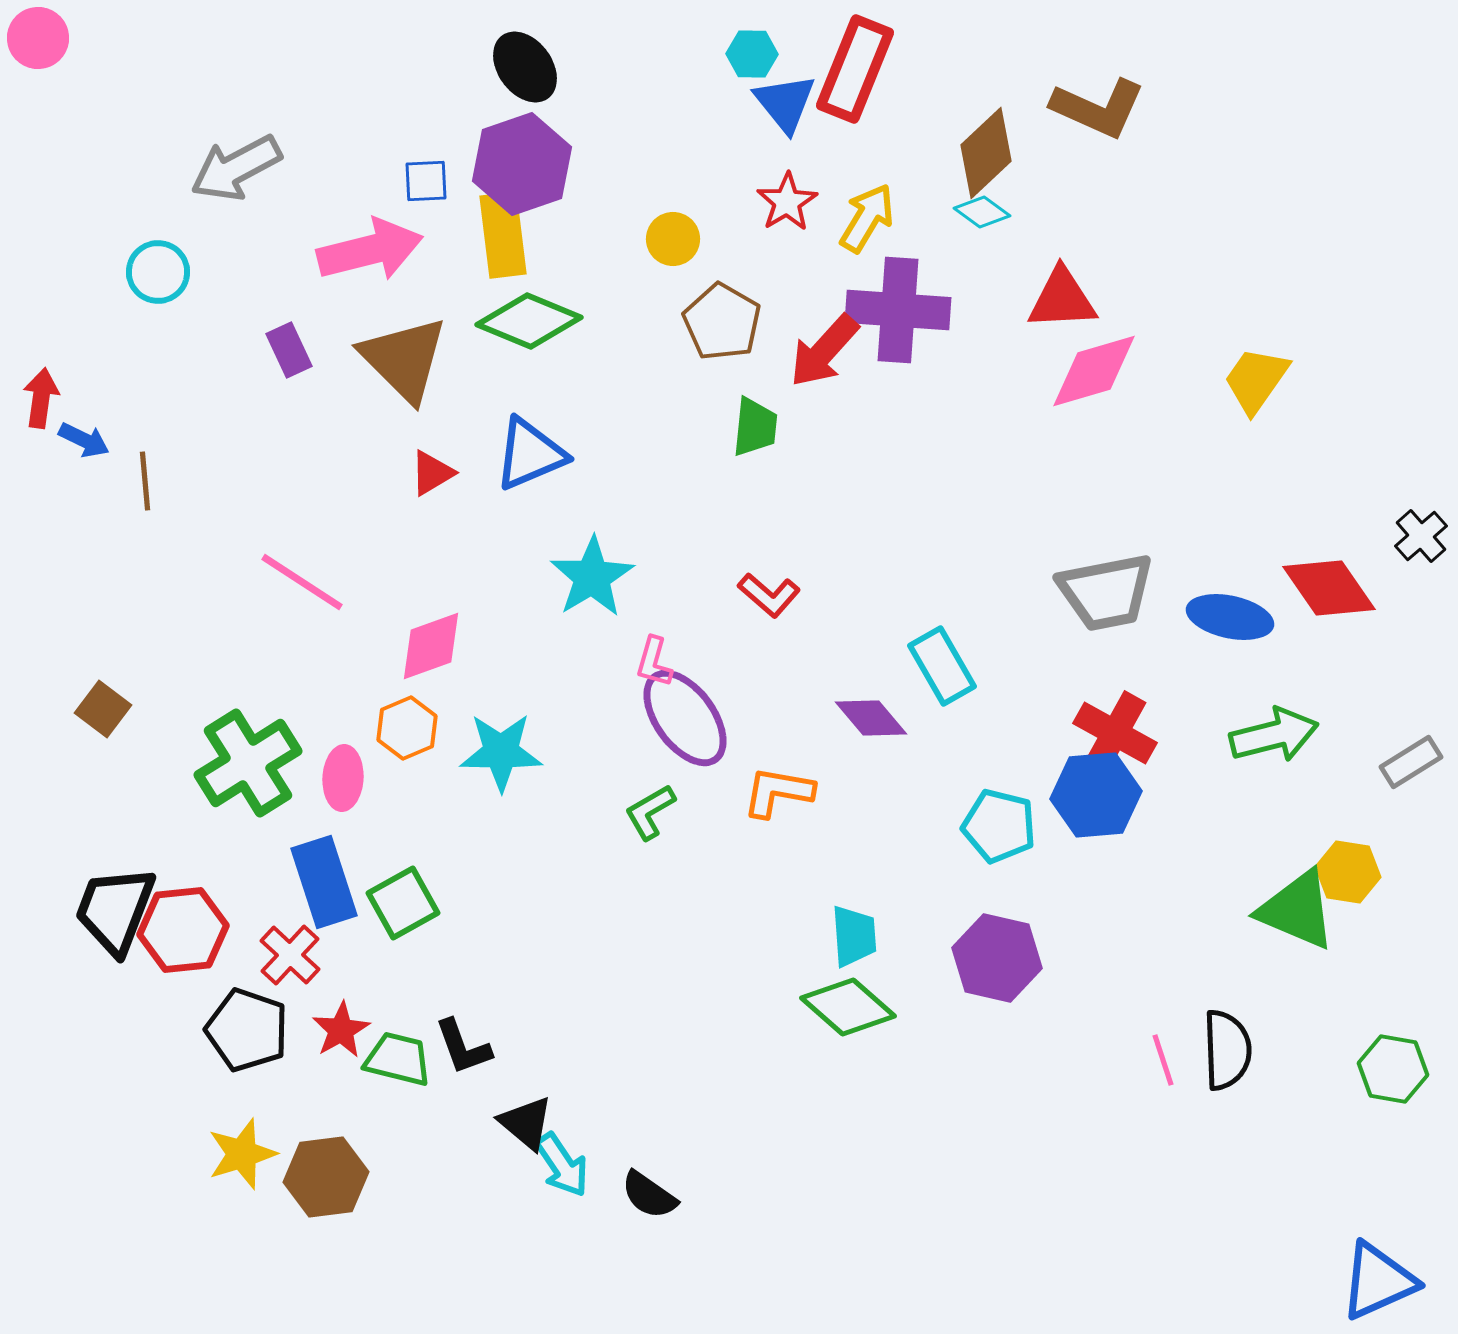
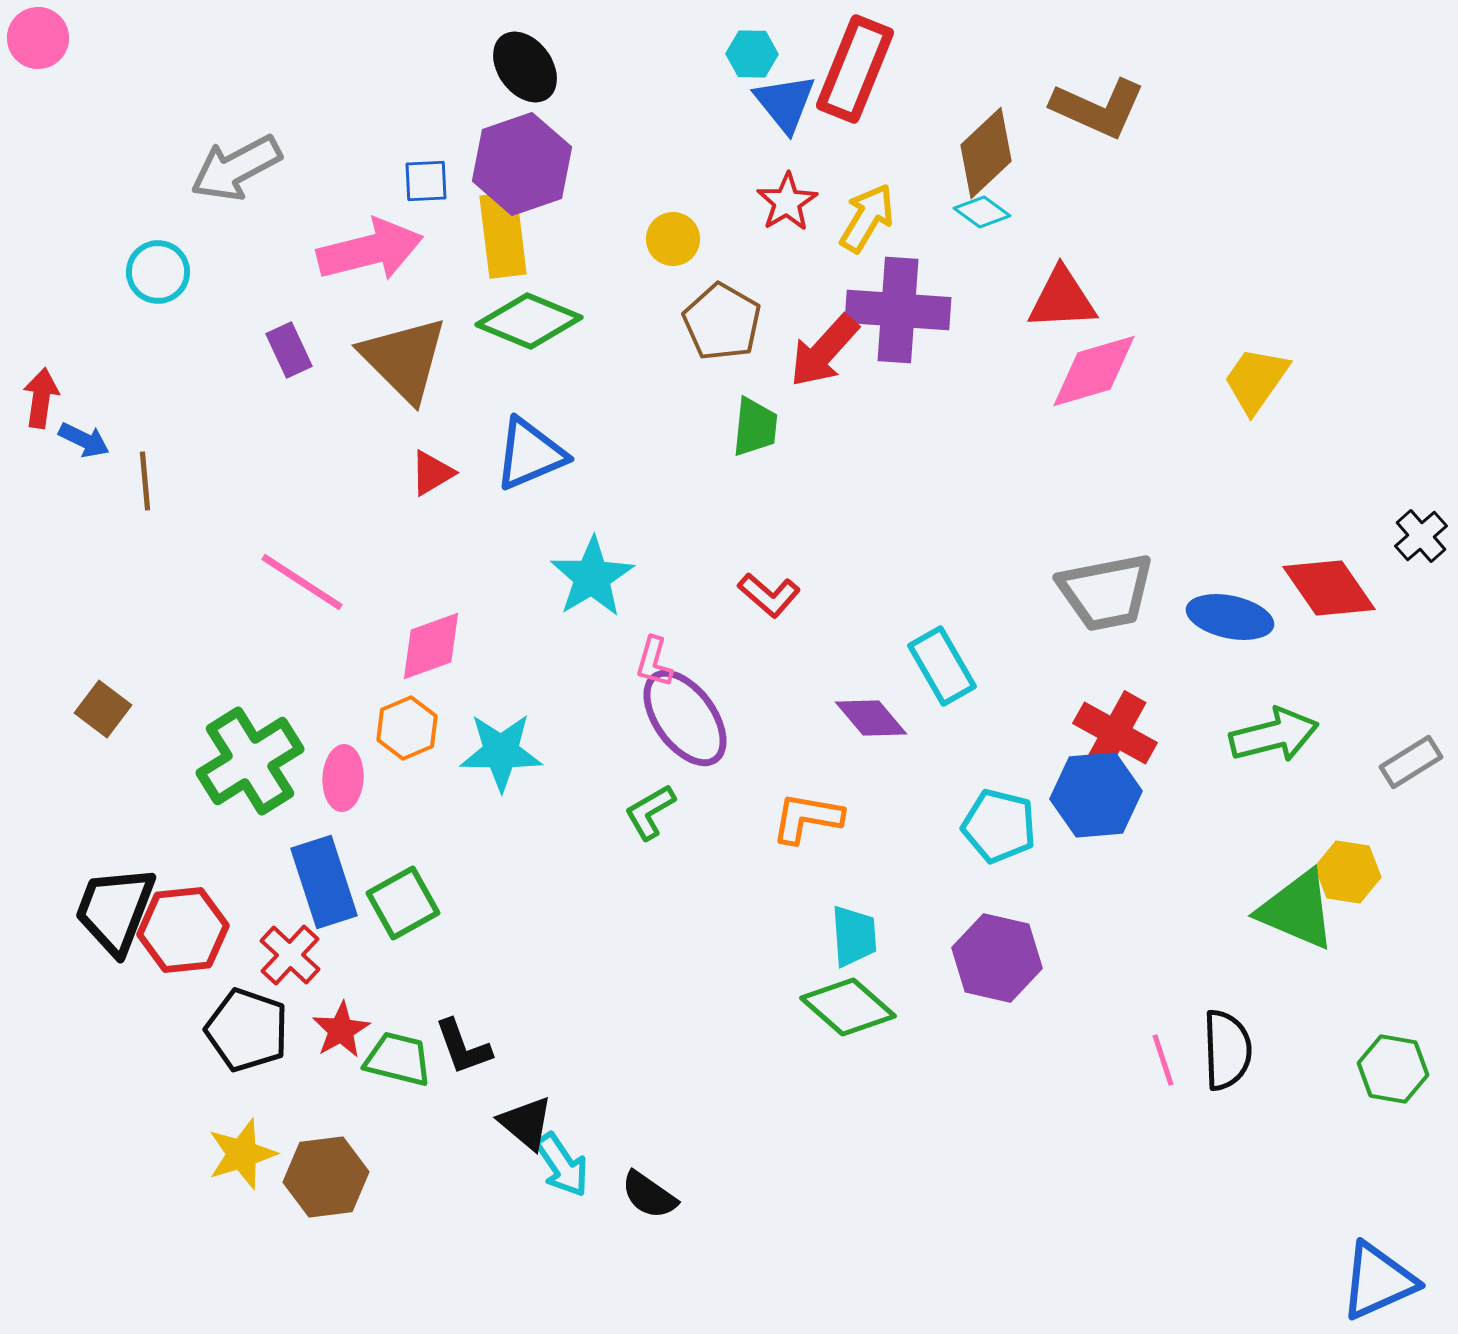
green cross at (248, 763): moved 2 px right, 2 px up
orange L-shape at (778, 792): moved 29 px right, 26 px down
